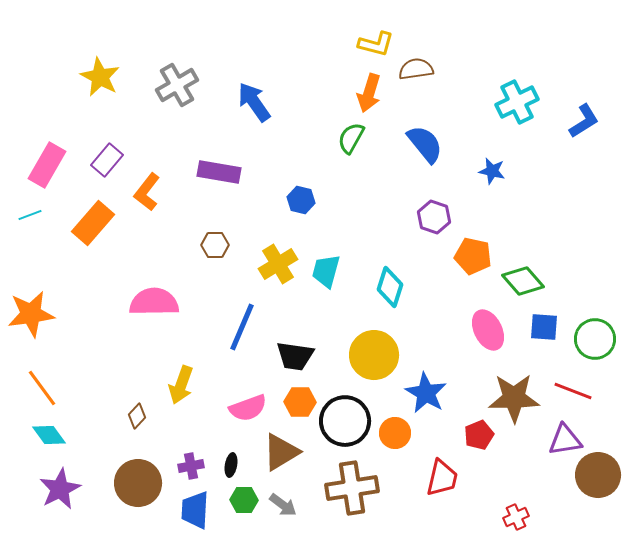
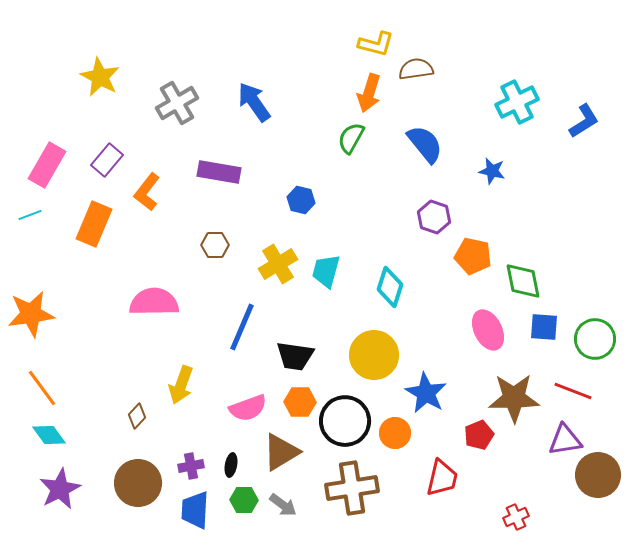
gray cross at (177, 85): moved 18 px down
orange rectangle at (93, 223): moved 1 px right, 1 px down; rotated 18 degrees counterclockwise
green diamond at (523, 281): rotated 30 degrees clockwise
